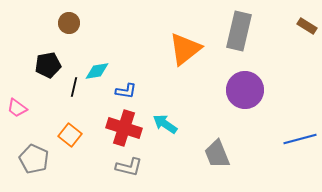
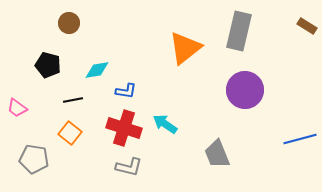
orange triangle: moved 1 px up
black pentagon: rotated 25 degrees clockwise
cyan diamond: moved 1 px up
black line: moved 1 px left, 13 px down; rotated 66 degrees clockwise
orange square: moved 2 px up
gray pentagon: rotated 16 degrees counterclockwise
